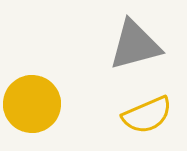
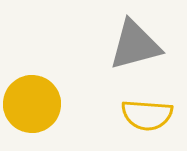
yellow semicircle: rotated 27 degrees clockwise
